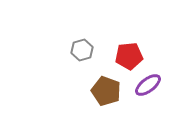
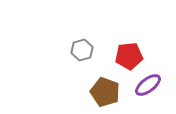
brown pentagon: moved 1 px left, 1 px down
